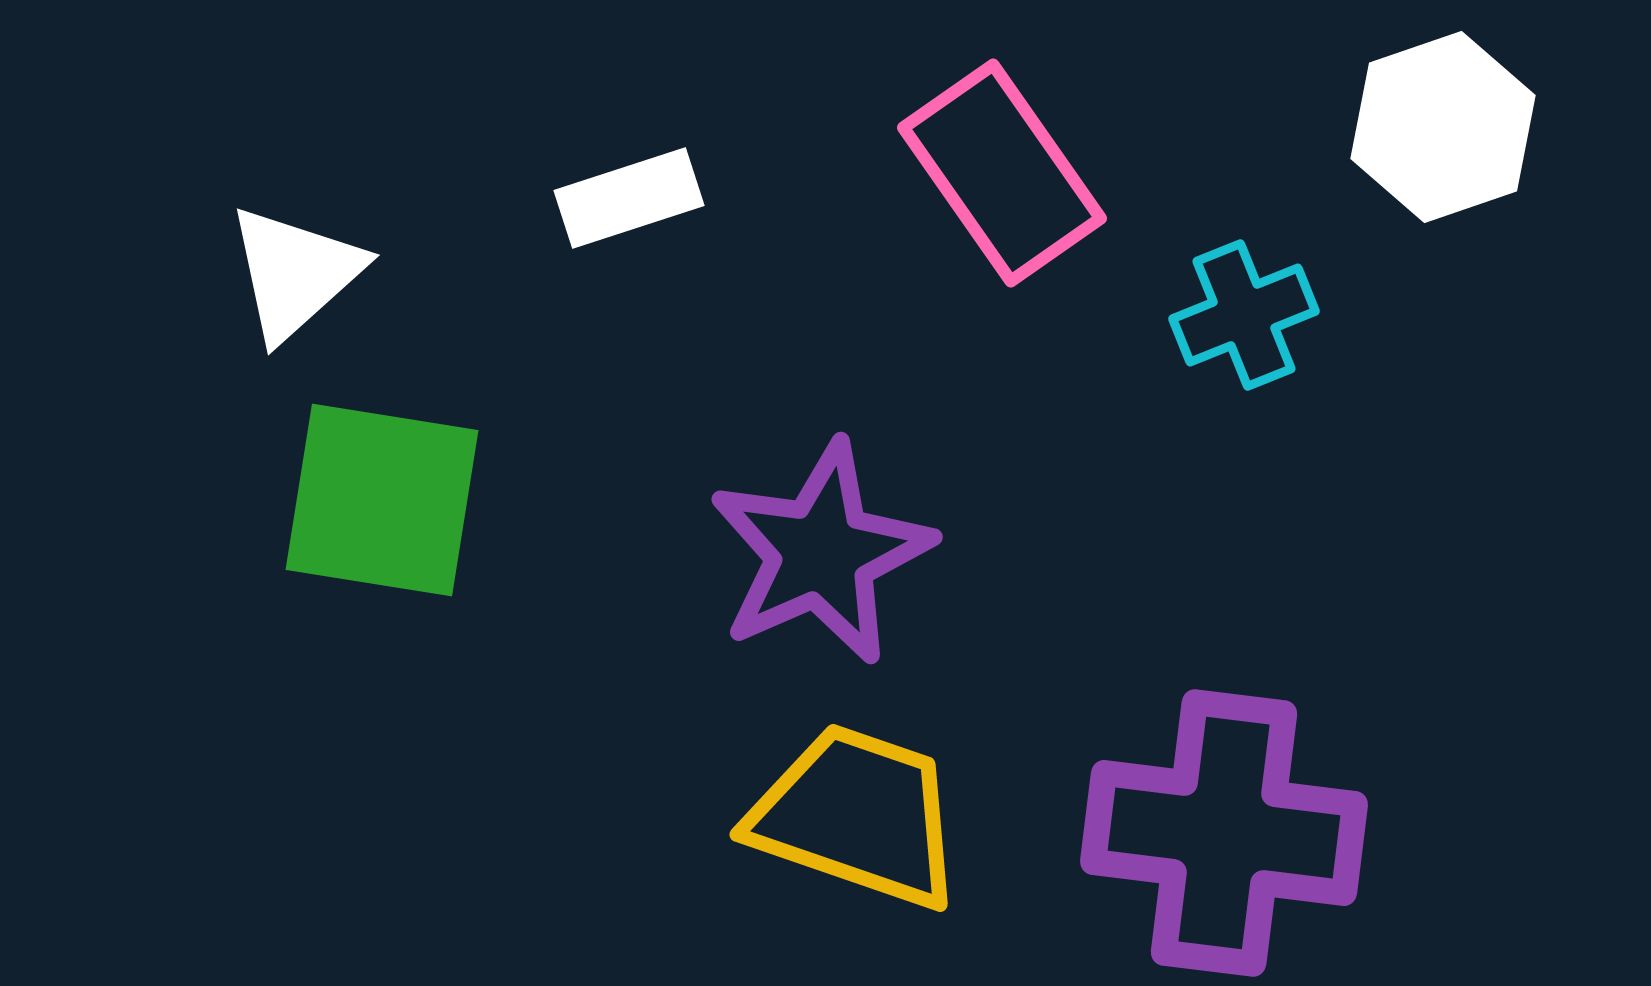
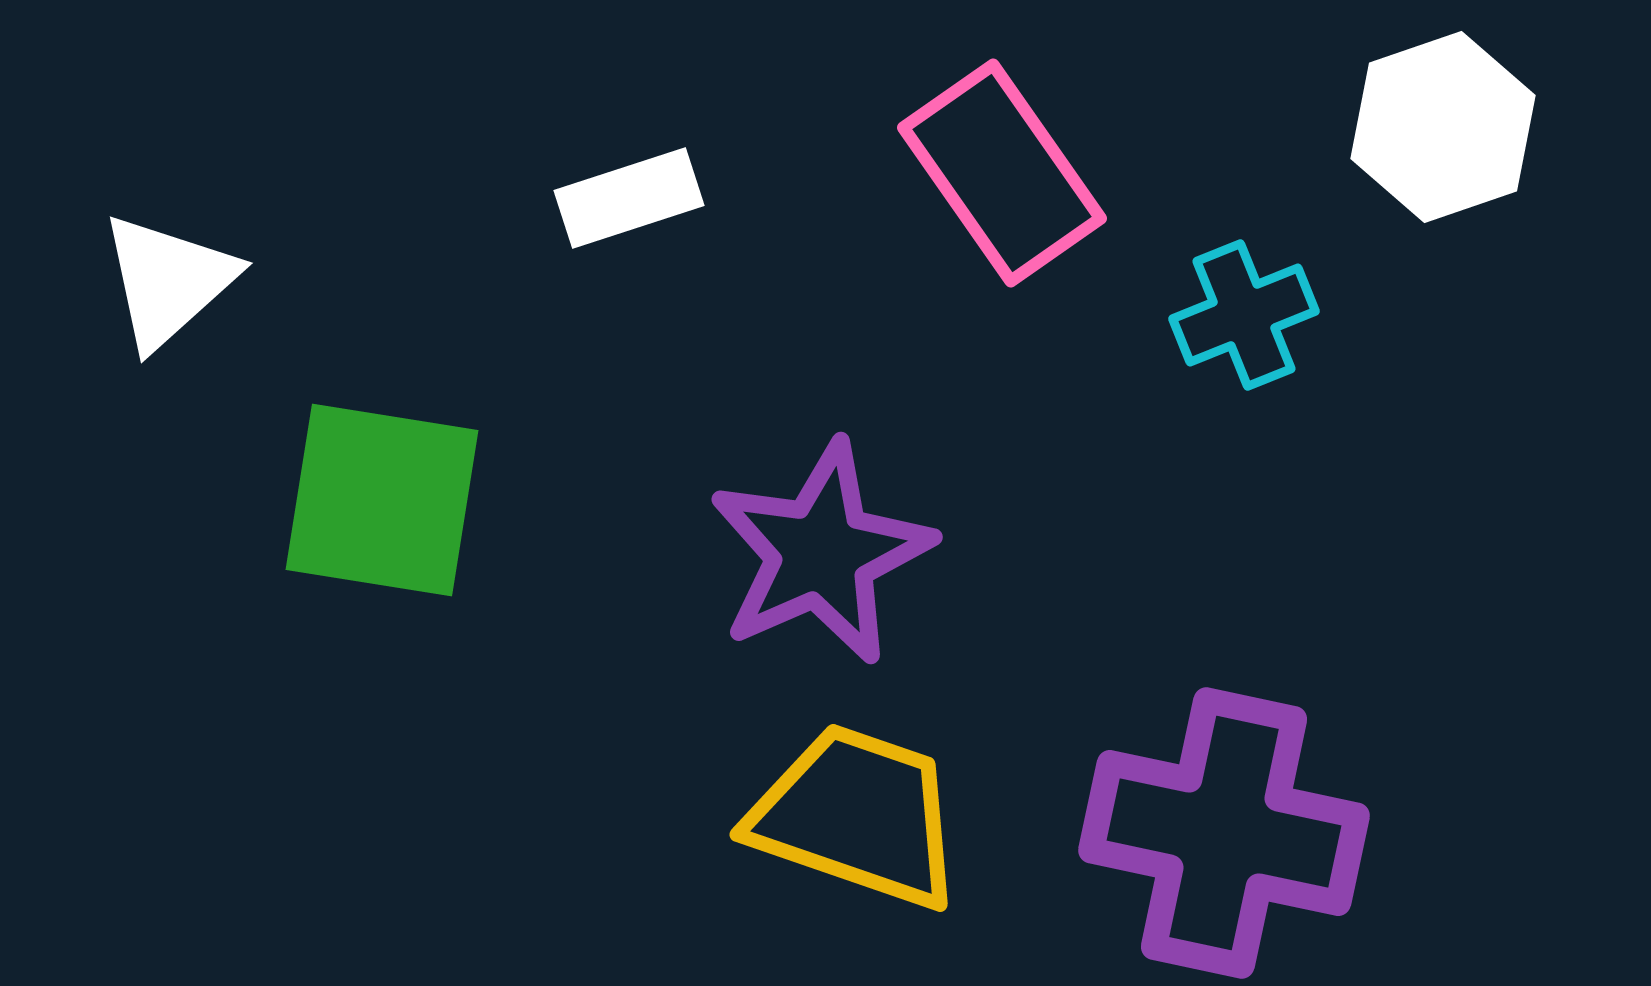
white triangle: moved 127 px left, 8 px down
purple cross: rotated 5 degrees clockwise
